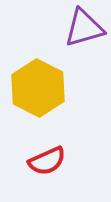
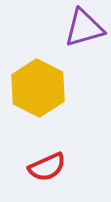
red semicircle: moved 6 px down
